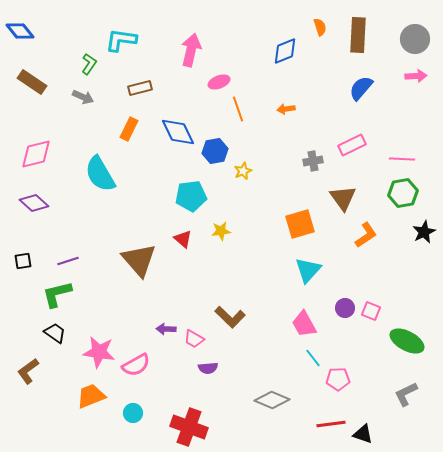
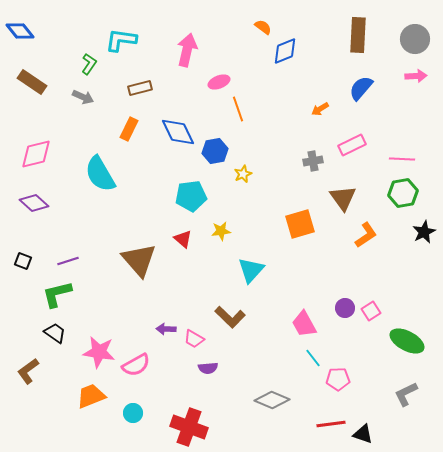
orange semicircle at (320, 27): moved 57 px left; rotated 36 degrees counterclockwise
pink arrow at (191, 50): moved 4 px left
orange arrow at (286, 109): moved 34 px right; rotated 24 degrees counterclockwise
yellow star at (243, 171): moved 3 px down
black square at (23, 261): rotated 30 degrees clockwise
cyan triangle at (308, 270): moved 57 px left
pink square at (371, 311): rotated 36 degrees clockwise
